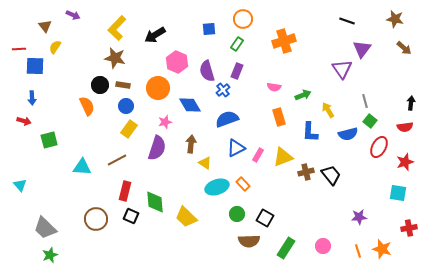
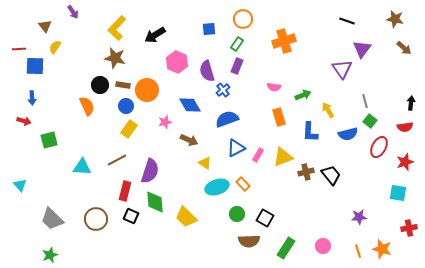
purple arrow at (73, 15): moved 3 px up; rotated 32 degrees clockwise
purple rectangle at (237, 71): moved 5 px up
orange circle at (158, 88): moved 11 px left, 2 px down
brown arrow at (191, 144): moved 2 px left, 4 px up; rotated 108 degrees clockwise
purple semicircle at (157, 148): moved 7 px left, 23 px down
gray trapezoid at (45, 228): moved 7 px right, 9 px up
